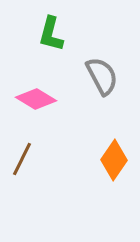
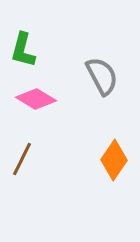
green L-shape: moved 28 px left, 16 px down
